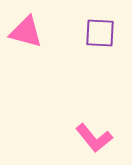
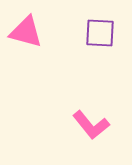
pink L-shape: moved 3 px left, 13 px up
